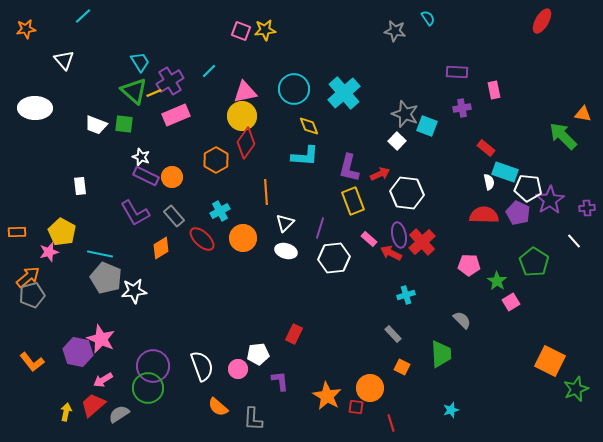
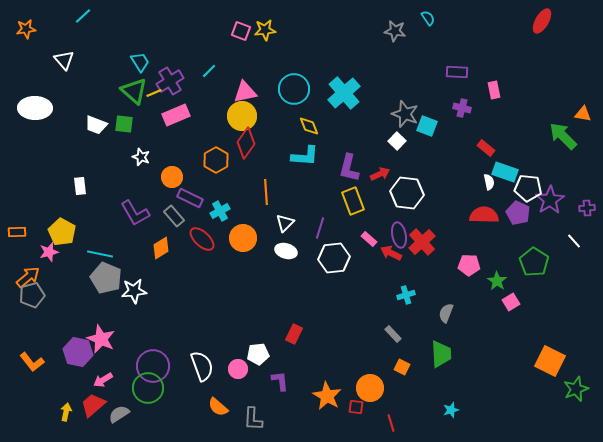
purple cross at (462, 108): rotated 24 degrees clockwise
purple rectangle at (146, 176): moved 44 px right, 22 px down
gray semicircle at (462, 320): moved 16 px left, 7 px up; rotated 114 degrees counterclockwise
